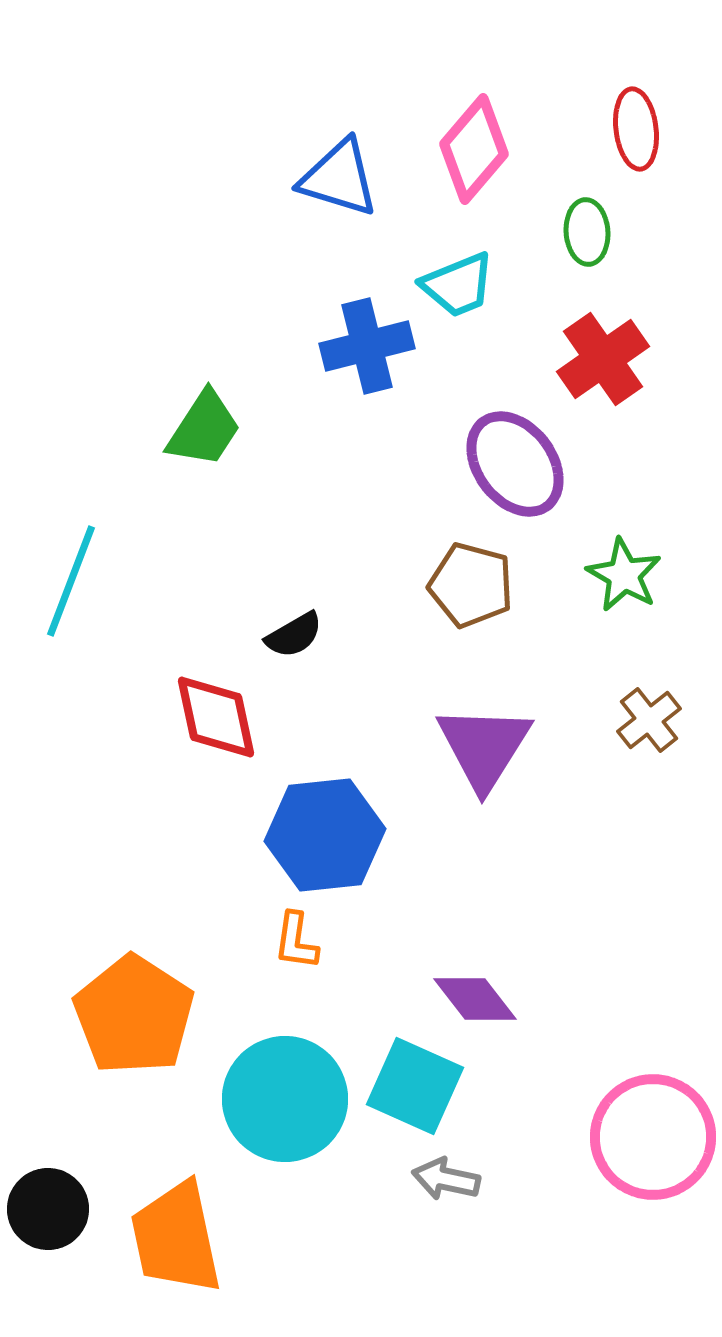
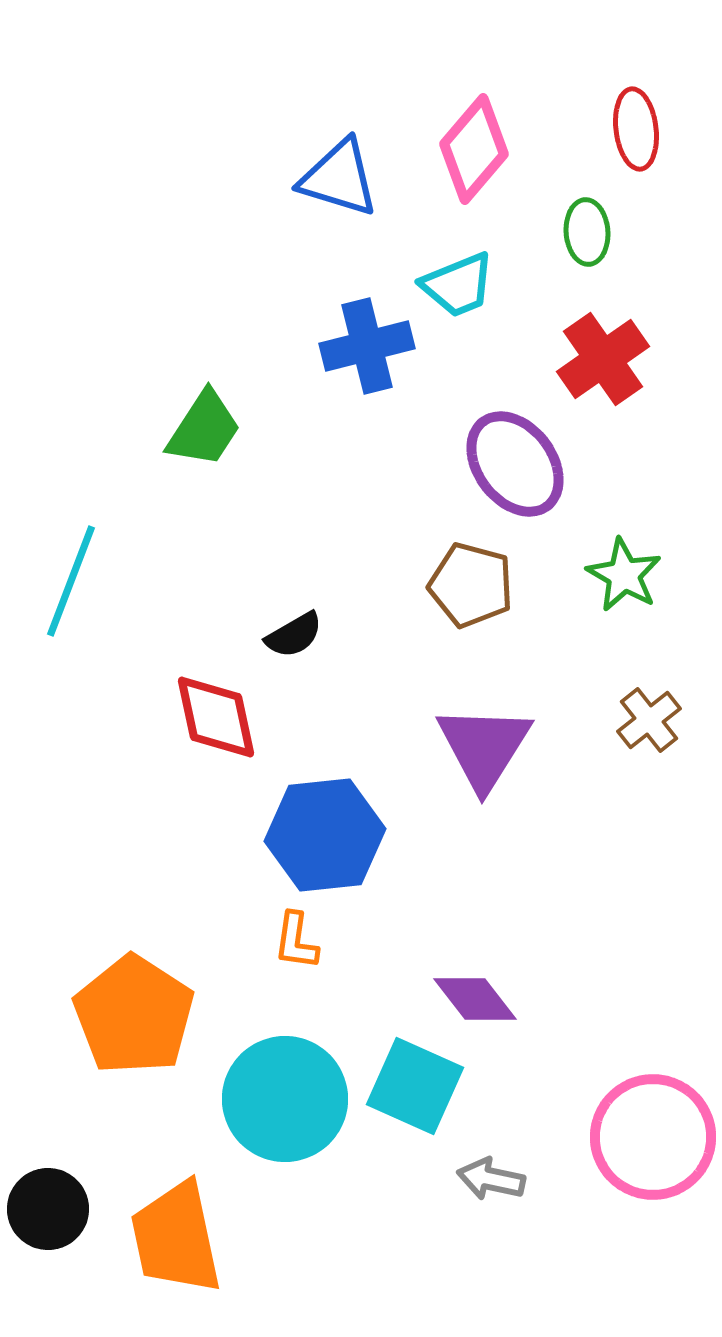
gray arrow: moved 45 px right
